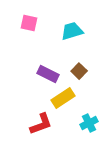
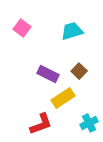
pink square: moved 7 px left, 5 px down; rotated 24 degrees clockwise
